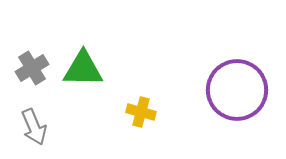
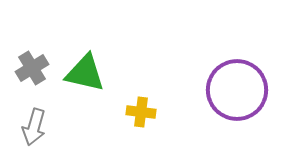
green triangle: moved 2 px right, 4 px down; rotated 12 degrees clockwise
yellow cross: rotated 8 degrees counterclockwise
gray arrow: rotated 39 degrees clockwise
